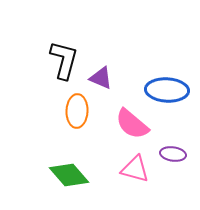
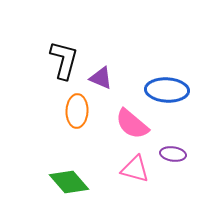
green diamond: moved 7 px down
